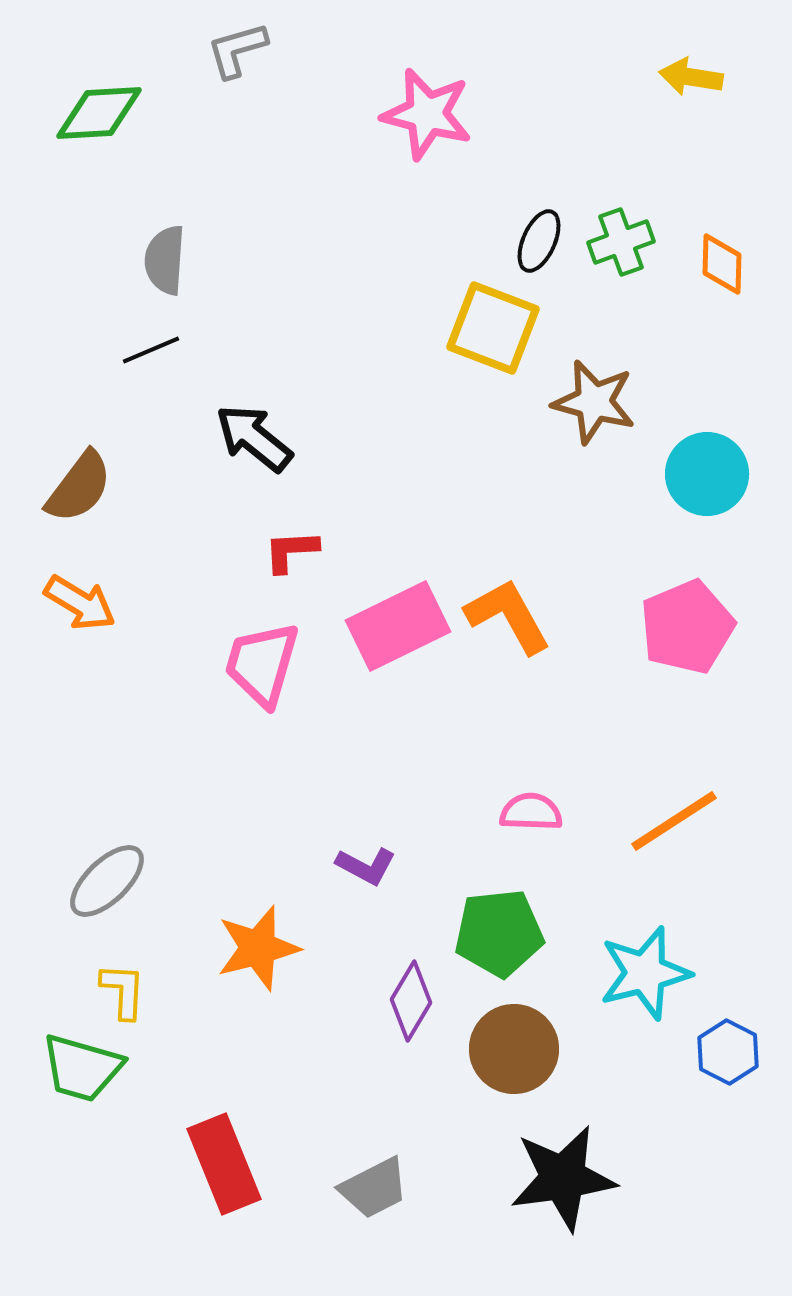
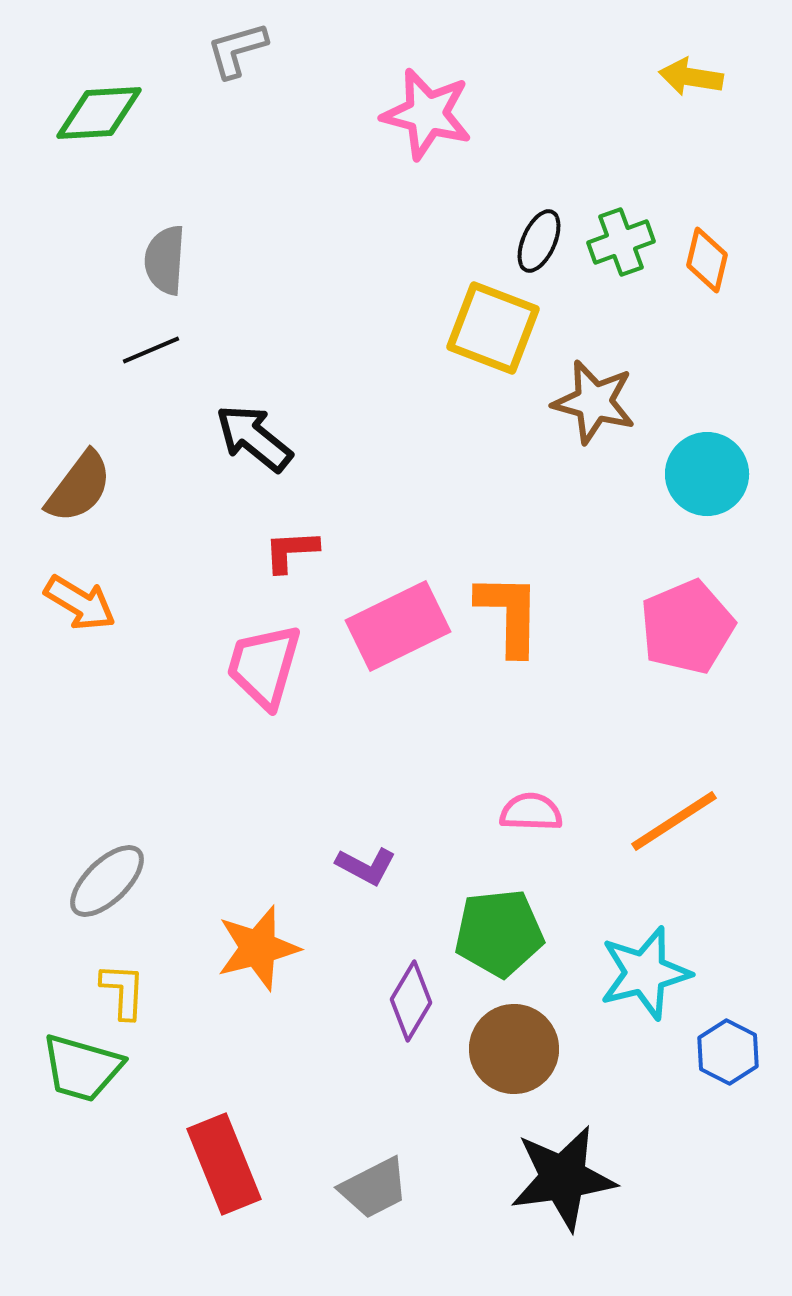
orange diamond: moved 15 px left, 4 px up; rotated 12 degrees clockwise
orange L-shape: moved 1 px right, 2 px up; rotated 30 degrees clockwise
pink trapezoid: moved 2 px right, 2 px down
